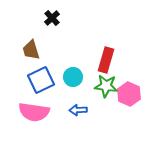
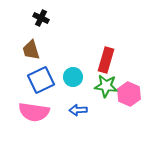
black cross: moved 11 px left; rotated 21 degrees counterclockwise
